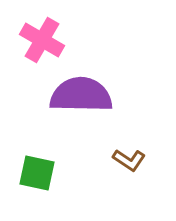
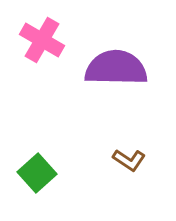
purple semicircle: moved 35 px right, 27 px up
green square: rotated 36 degrees clockwise
